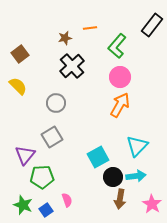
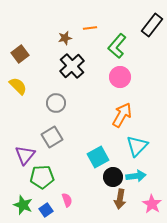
orange arrow: moved 2 px right, 10 px down
